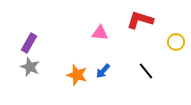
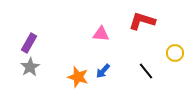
red L-shape: moved 2 px right, 1 px down
pink triangle: moved 1 px right, 1 px down
yellow circle: moved 1 px left, 11 px down
gray star: rotated 18 degrees clockwise
orange star: moved 1 px right, 2 px down
